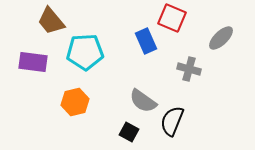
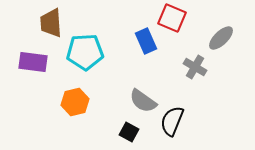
brown trapezoid: moved 2 px down; rotated 36 degrees clockwise
gray cross: moved 6 px right, 2 px up; rotated 15 degrees clockwise
